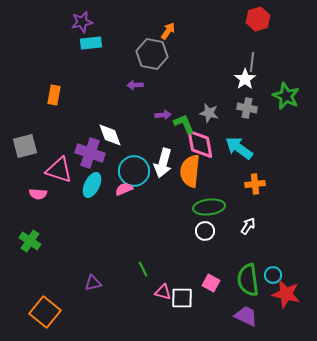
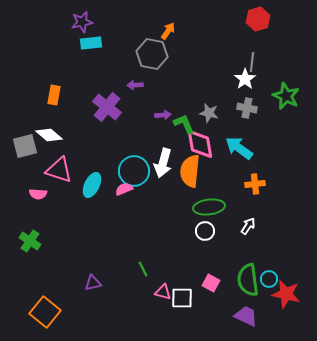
white diamond at (110, 135): moved 61 px left; rotated 28 degrees counterclockwise
purple cross at (90, 153): moved 17 px right, 46 px up; rotated 20 degrees clockwise
cyan circle at (273, 275): moved 4 px left, 4 px down
